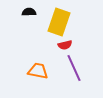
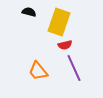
black semicircle: rotated 16 degrees clockwise
orange trapezoid: rotated 140 degrees counterclockwise
